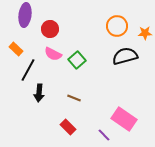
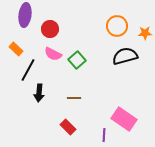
brown line: rotated 24 degrees counterclockwise
purple line: rotated 48 degrees clockwise
